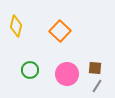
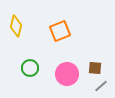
orange square: rotated 25 degrees clockwise
green circle: moved 2 px up
gray line: moved 4 px right; rotated 16 degrees clockwise
